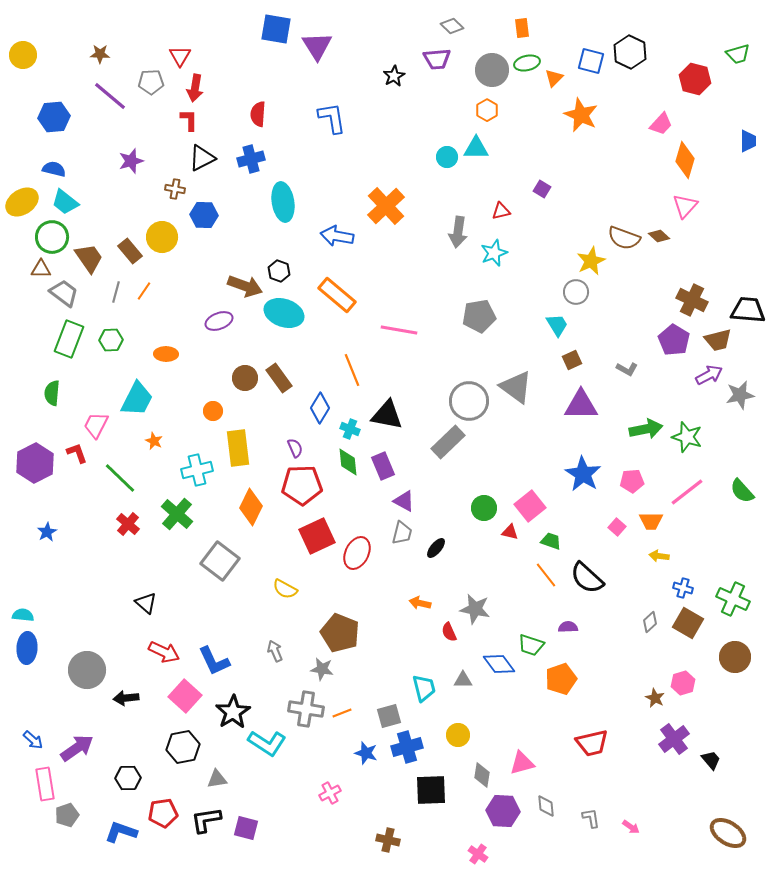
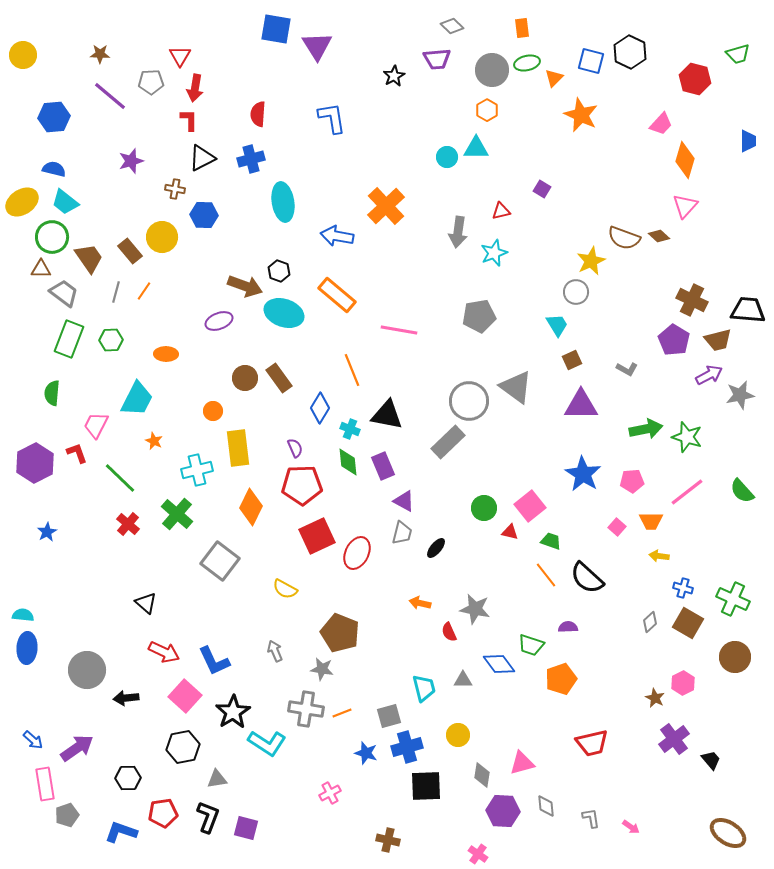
pink hexagon at (683, 683): rotated 10 degrees counterclockwise
black square at (431, 790): moved 5 px left, 4 px up
black L-shape at (206, 820): moved 2 px right, 3 px up; rotated 120 degrees clockwise
